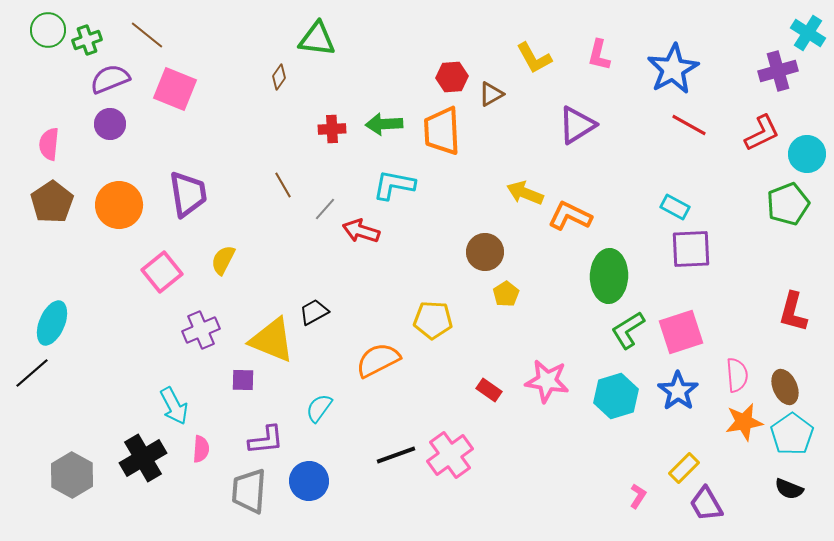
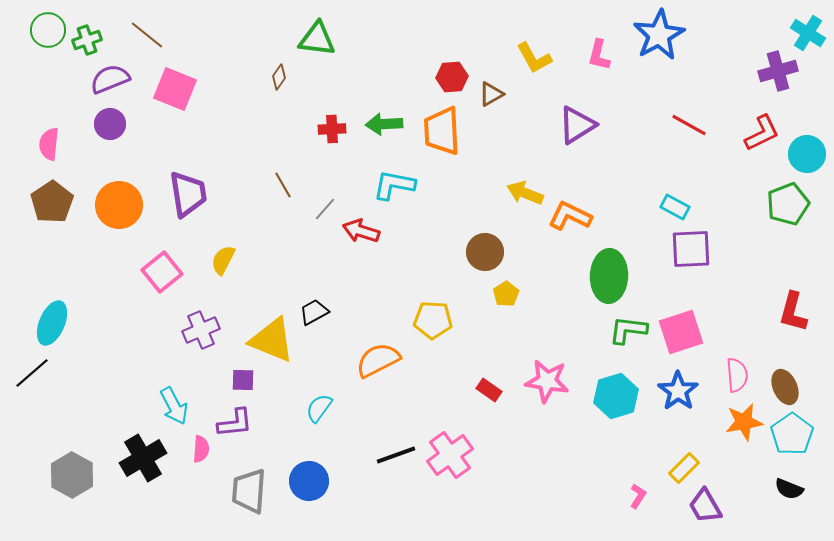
blue star at (673, 69): moved 14 px left, 34 px up
green L-shape at (628, 330): rotated 39 degrees clockwise
purple L-shape at (266, 440): moved 31 px left, 17 px up
purple trapezoid at (706, 504): moved 1 px left, 2 px down
